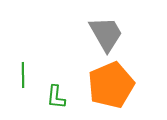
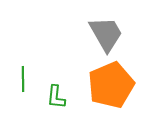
green line: moved 4 px down
